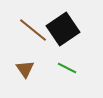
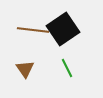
brown line: rotated 32 degrees counterclockwise
green line: rotated 36 degrees clockwise
